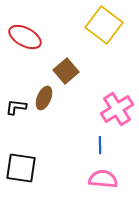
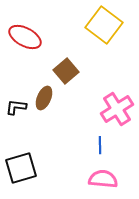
black square: rotated 24 degrees counterclockwise
